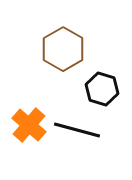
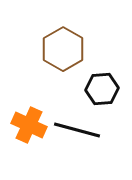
black hexagon: rotated 20 degrees counterclockwise
orange cross: rotated 16 degrees counterclockwise
